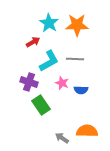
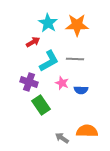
cyan star: moved 1 px left
